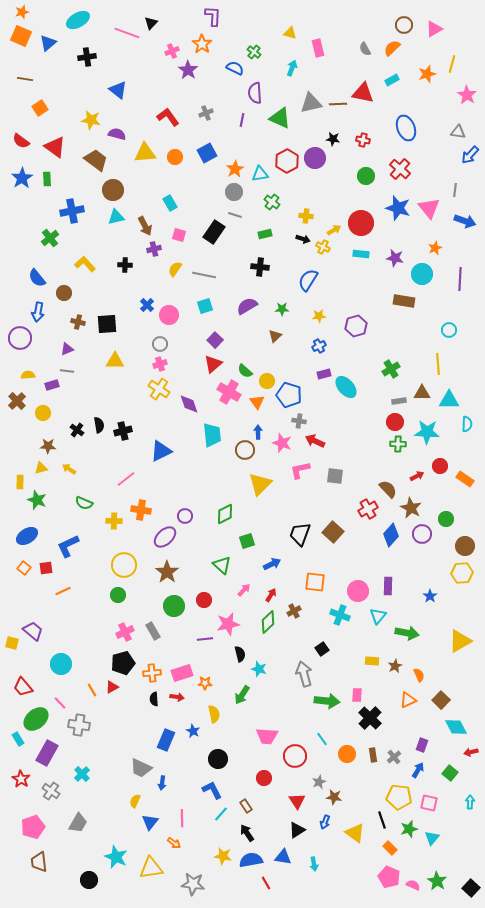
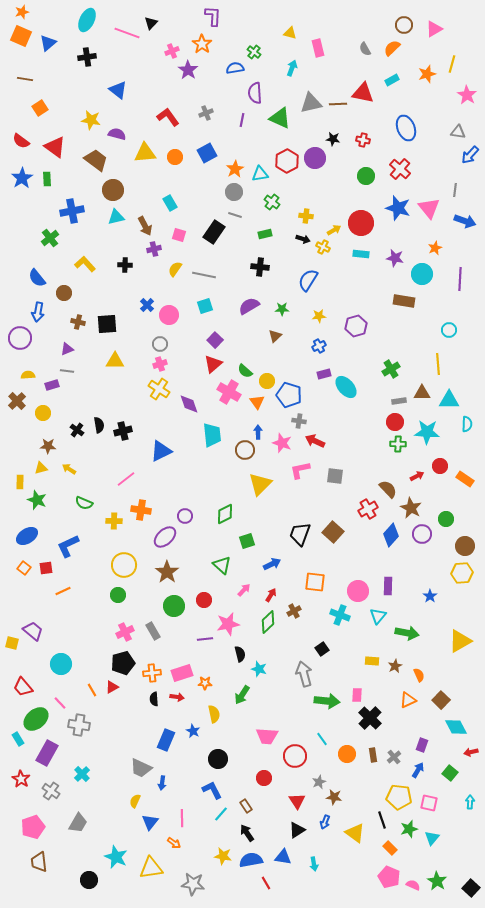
cyan ellipse at (78, 20): moved 9 px right; rotated 35 degrees counterclockwise
blue semicircle at (235, 68): rotated 36 degrees counterclockwise
purple semicircle at (247, 306): moved 2 px right
